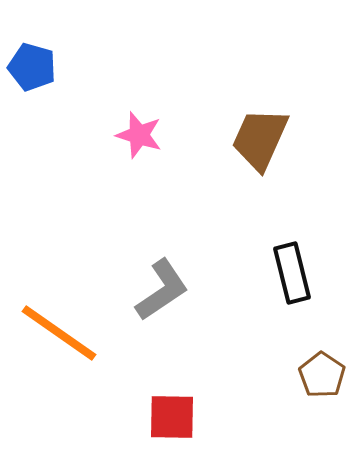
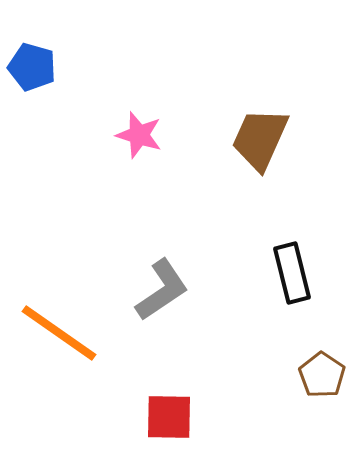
red square: moved 3 px left
